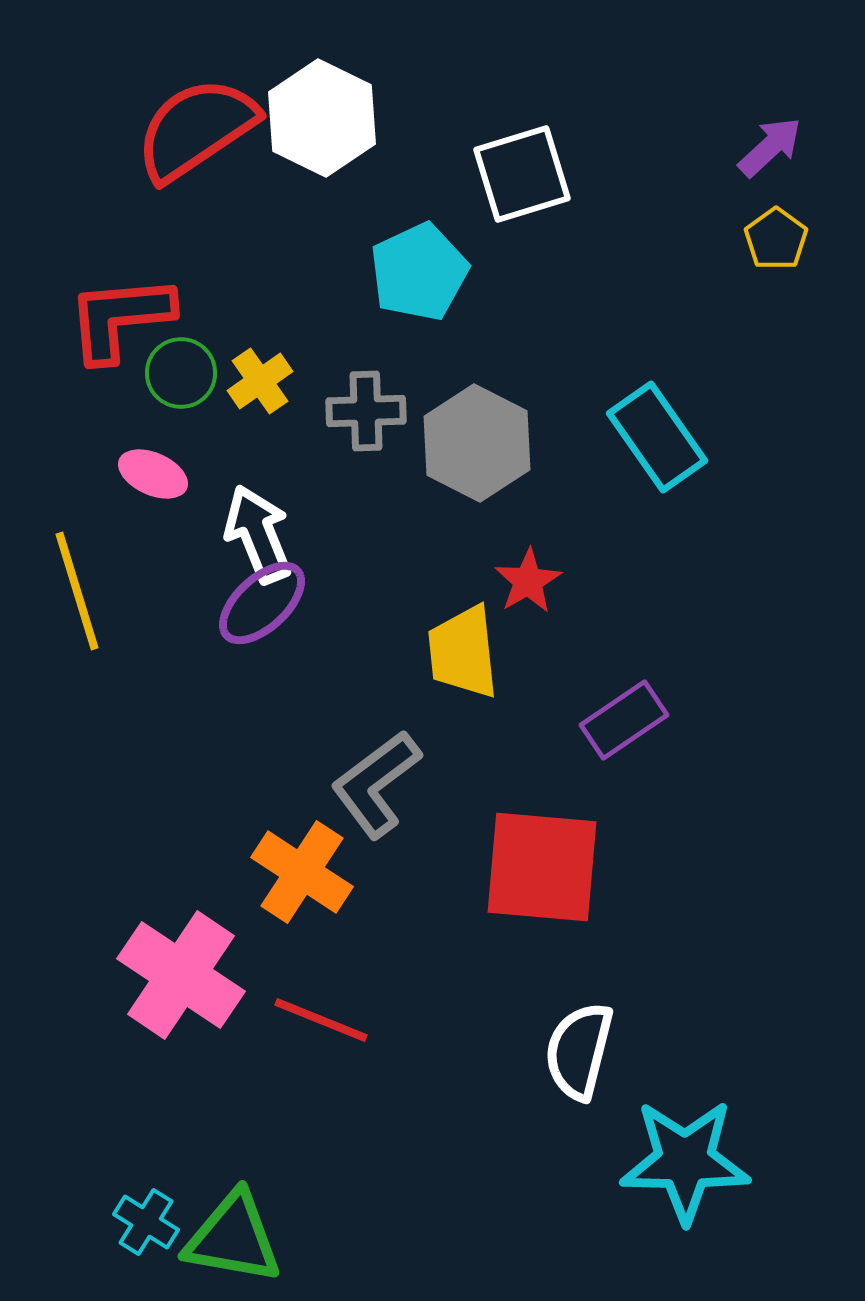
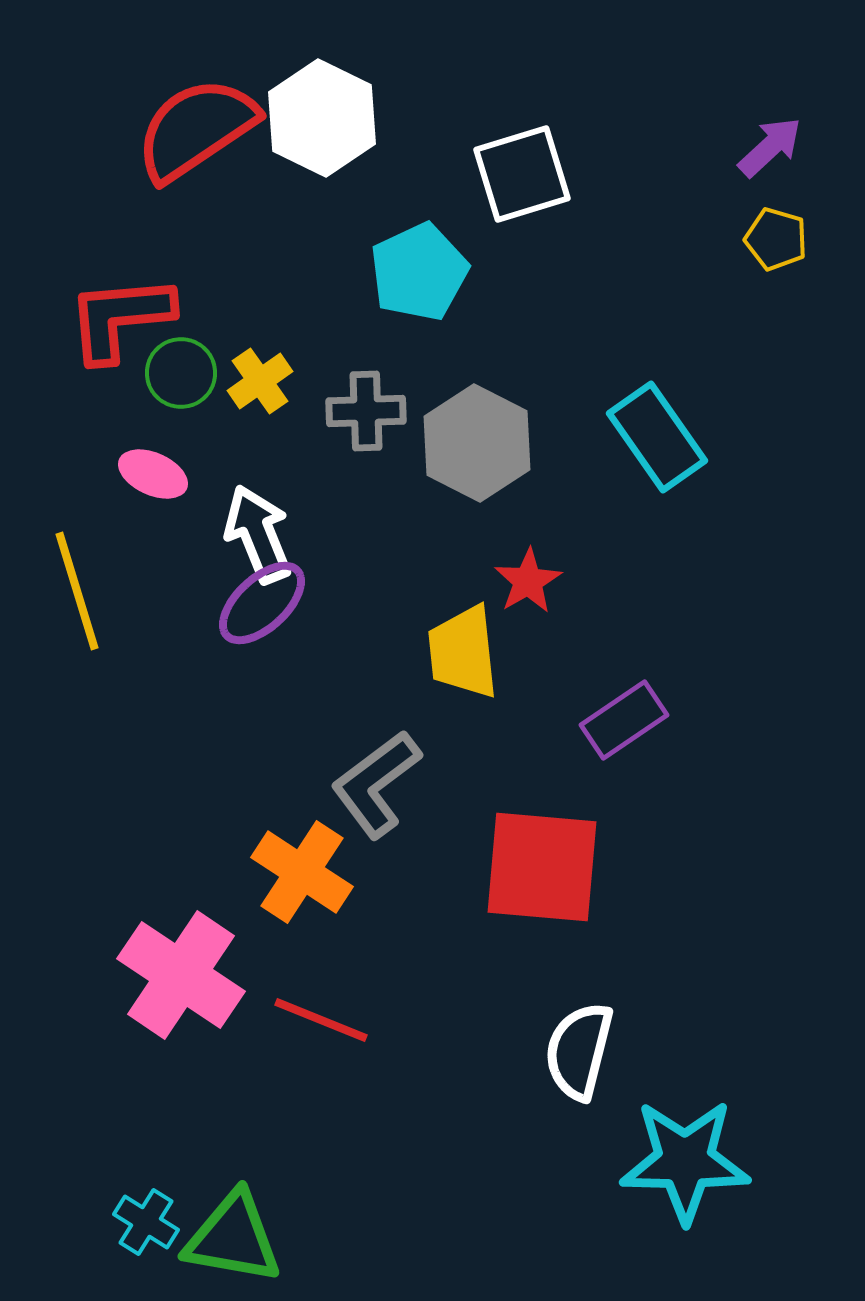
yellow pentagon: rotated 20 degrees counterclockwise
